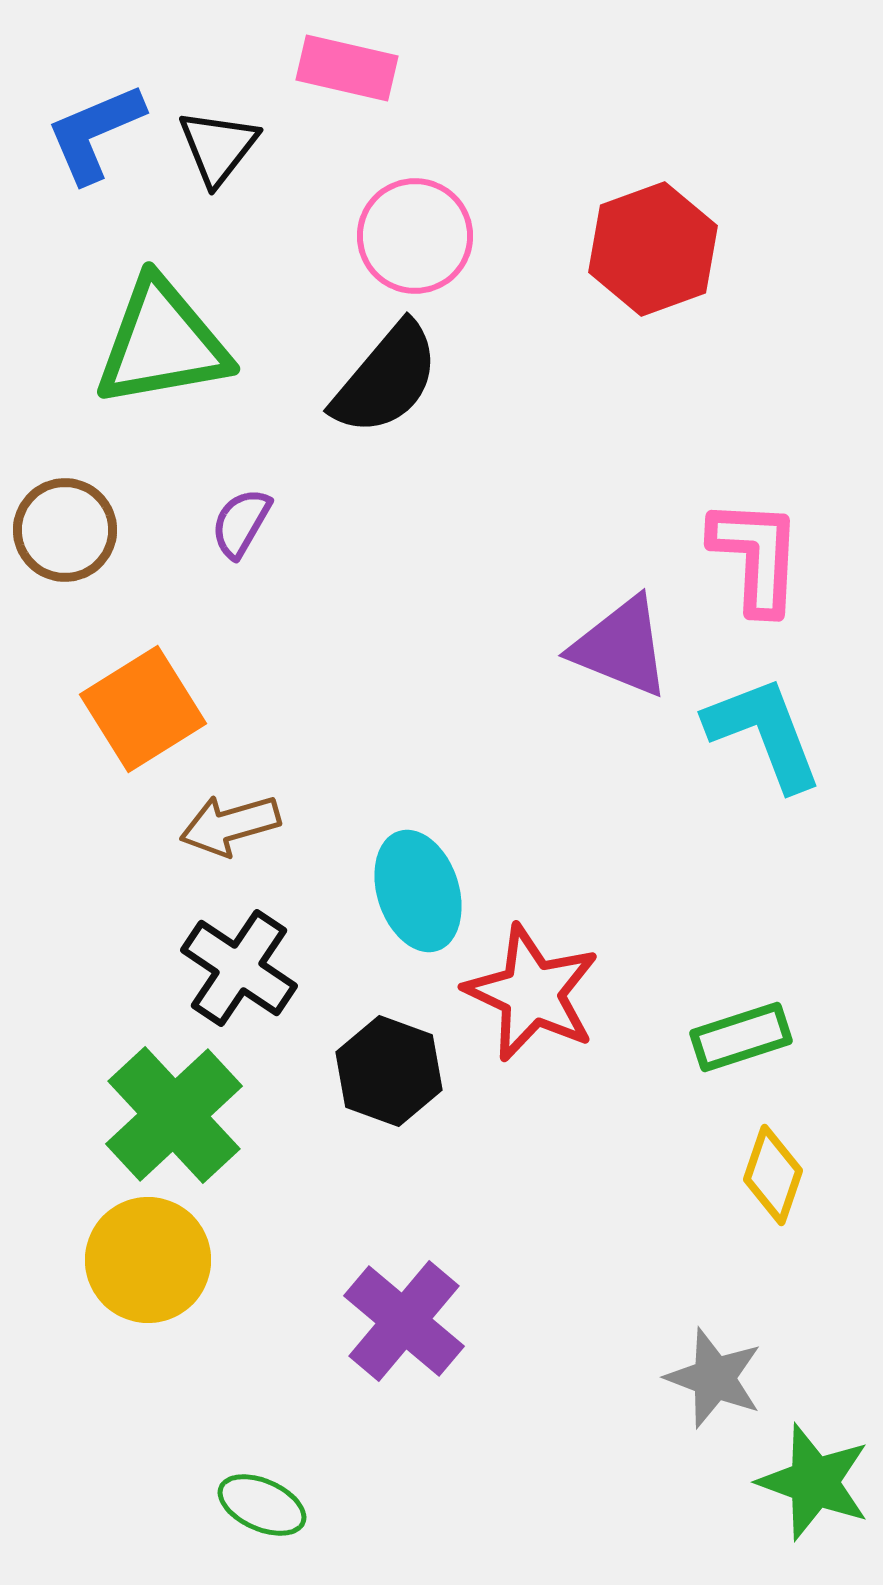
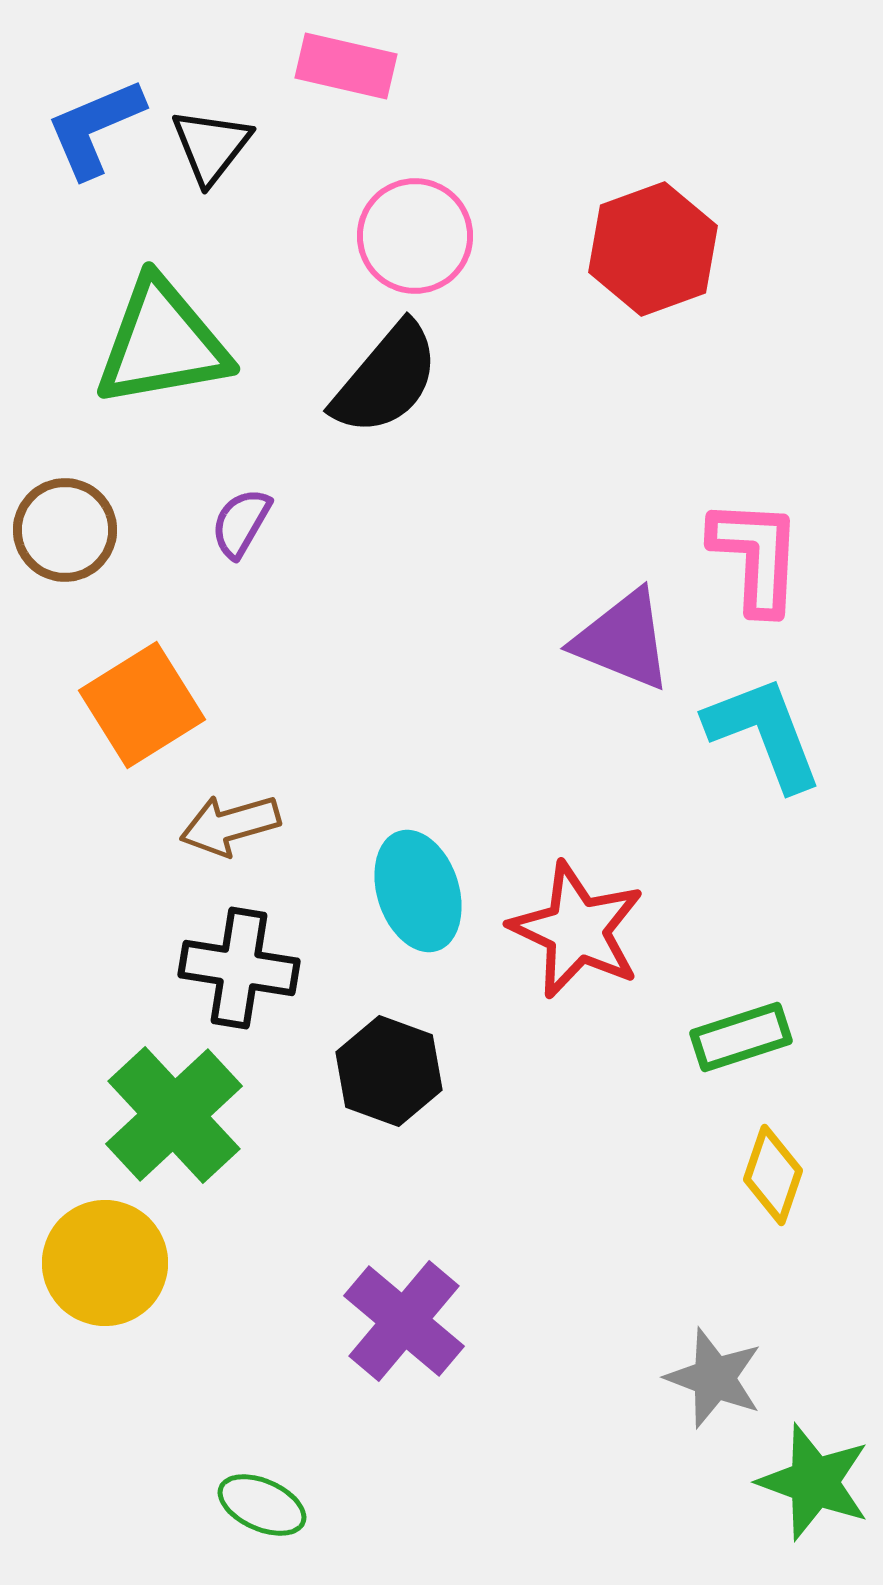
pink rectangle: moved 1 px left, 2 px up
blue L-shape: moved 5 px up
black triangle: moved 7 px left, 1 px up
purple triangle: moved 2 px right, 7 px up
orange square: moved 1 px left, 4 px up
black cross: rotated 25 degrees counterclockwise
red star: moved 45 px right, 63 px up
yellow circle: moved 43 px left, 3 px down
